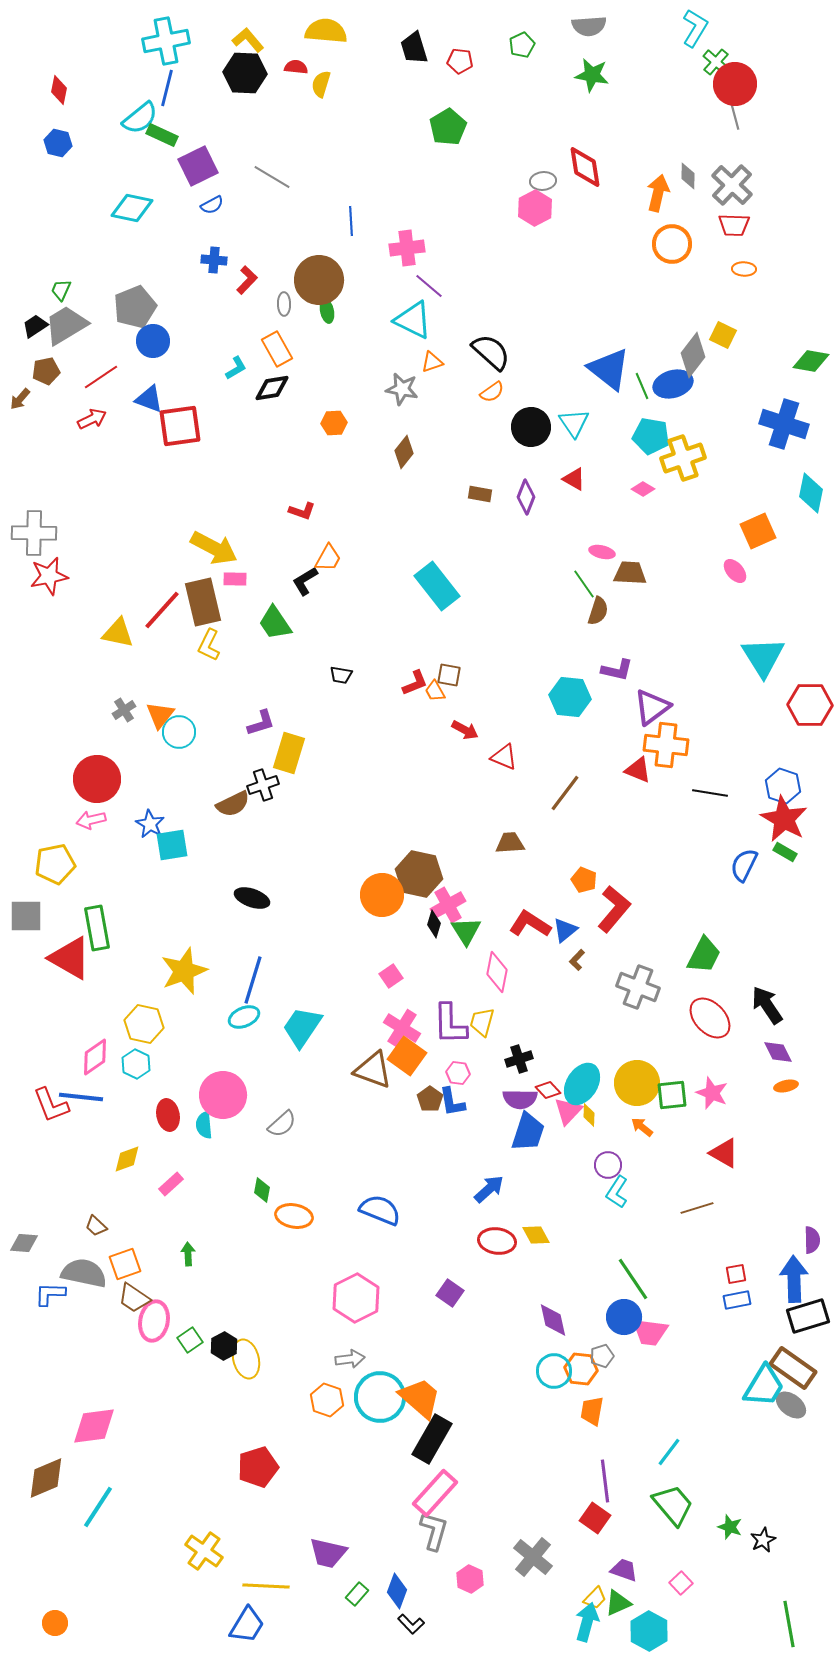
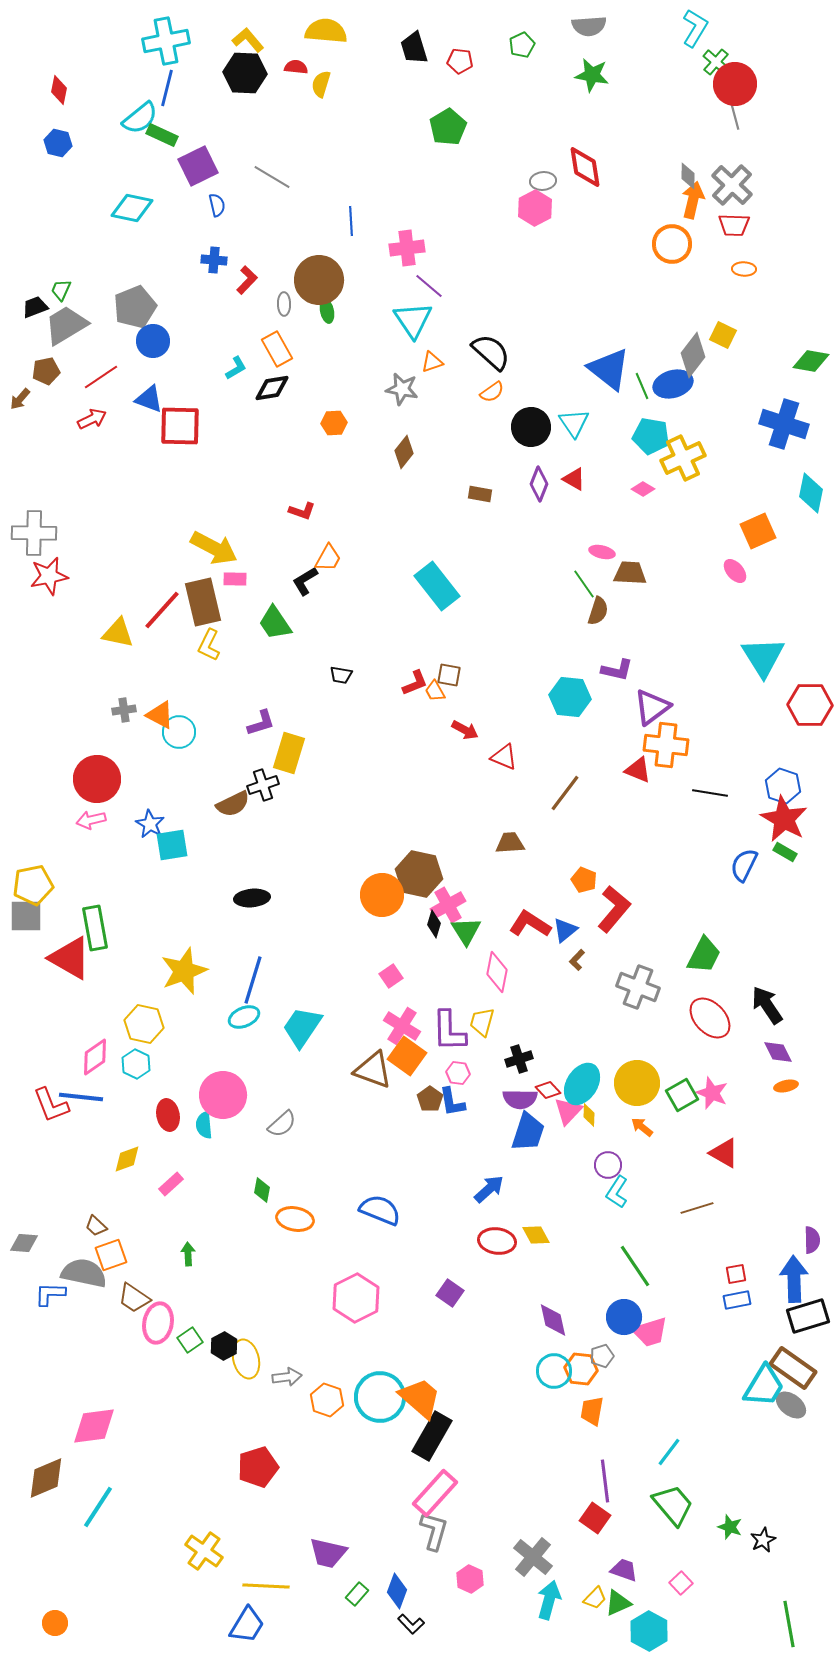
orange arrow at (658, 193): moved 35 px right, 7 px down
blue semicircle at (212, 205): moved 5 px right; rotated 75 degrees counterclockwise
cyan triangle at (413, 320): rotated 30 degrees clockwise
black trapezoid at (35, 326): moved 19 px up; rotated 12 degrees clockwise
red square at (180, 426): rotated 9 degrees clockwise
yellow cross at (683, 458): rotated 6 degrees counterclockwise
purple diamond at (526, 497): moved 13 px right, 13 px up
gray cross at (124, 710): rotated 25 degrees clockwise
orange triangle at (160, 715): rotated 40 degrees counterclockwise
yellow pentagon at (55, 864): moved 22 px left, 21 px down
black ellipse at (252, 898): rotated 24 degrees counterclockwise
green rectangle at (97, 928): moved 2 px left
purple L-shape at (450, 1024): moved 1 px left, 7 px down
pink cross at (402, 1028): moved 2 px up
green square at (672, 1095): moved 10 px right; rotated 24 degrees counterclockwise
orange ellipse at (294, 1216): moved 1 px right, 3 px down
orange square at (125, 1264): moved 14 px left, 9 px up
green line at (633, 1279): moved 2 px right, 13 px up
pink ellipse at (154, 1321): moved 4 px right, 2 px down
pink trapezoid at (650, 1332): rotated 24 degrees counterclockwise
gray arrow at (350, 1359): moved 63 px left, 18 px down
black rectangle at (432, 1439): moved 3 px up
cyan arrow at (587, 1622): moved 38 px left, 22 px up
